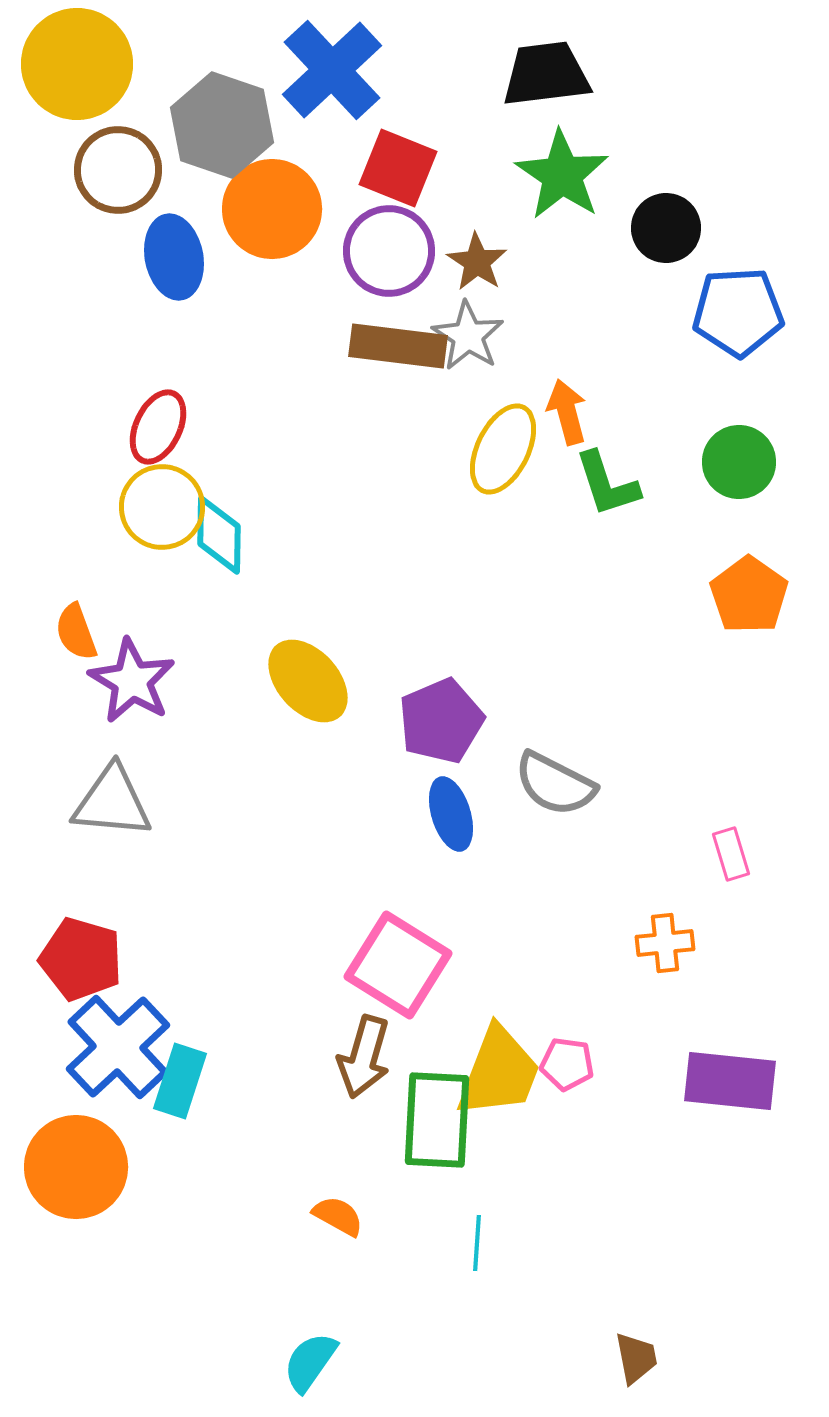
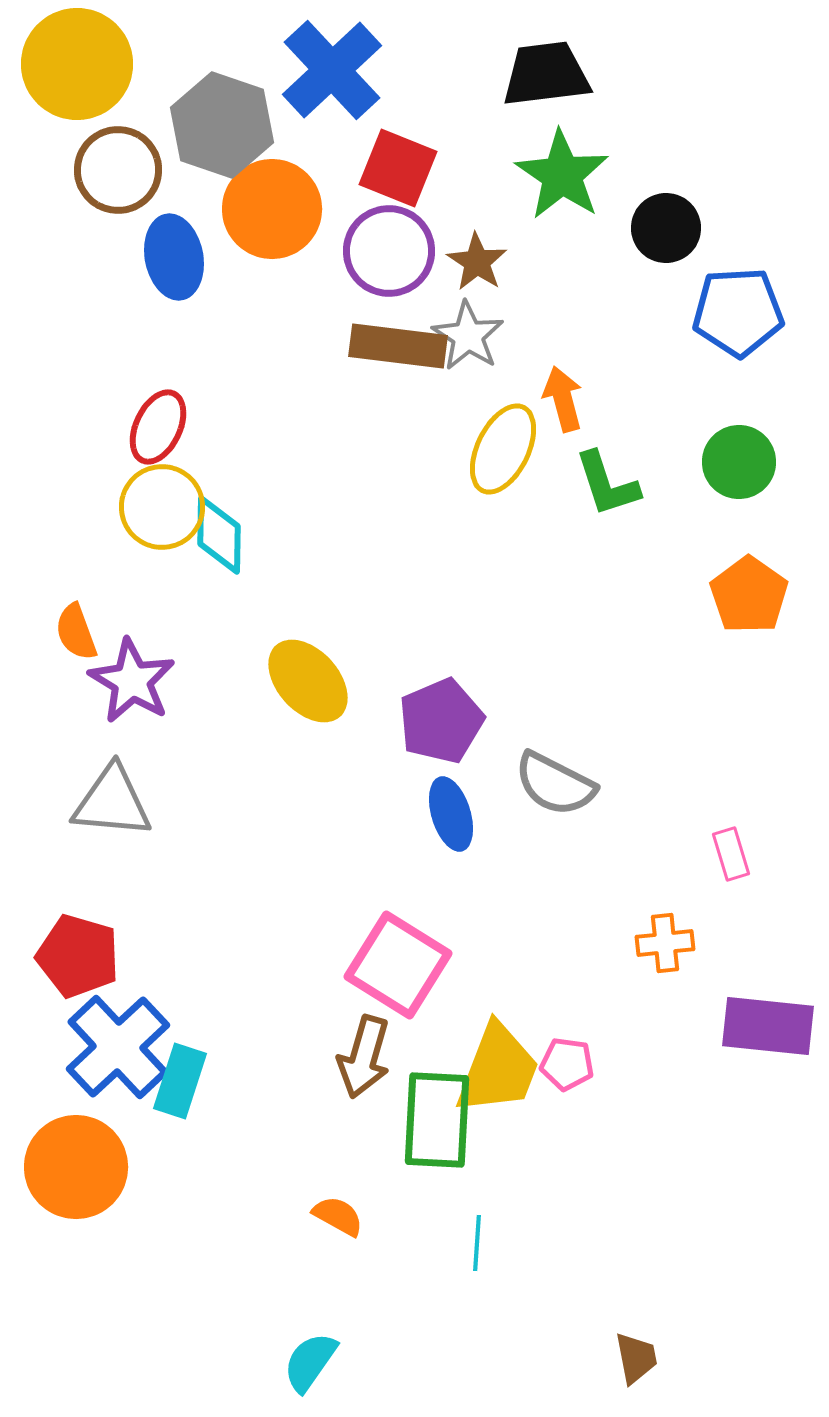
orange arrow at (567, 412): moved 4 px left, 13 px up
red pentagon at (81, 959): moved 3 px left, 3 px up
yellow trapezoid at (499, 1072): moved 1 px left, 3 px up
purple rectangle at (730, 1081): moved 38 px right, 55 px up
